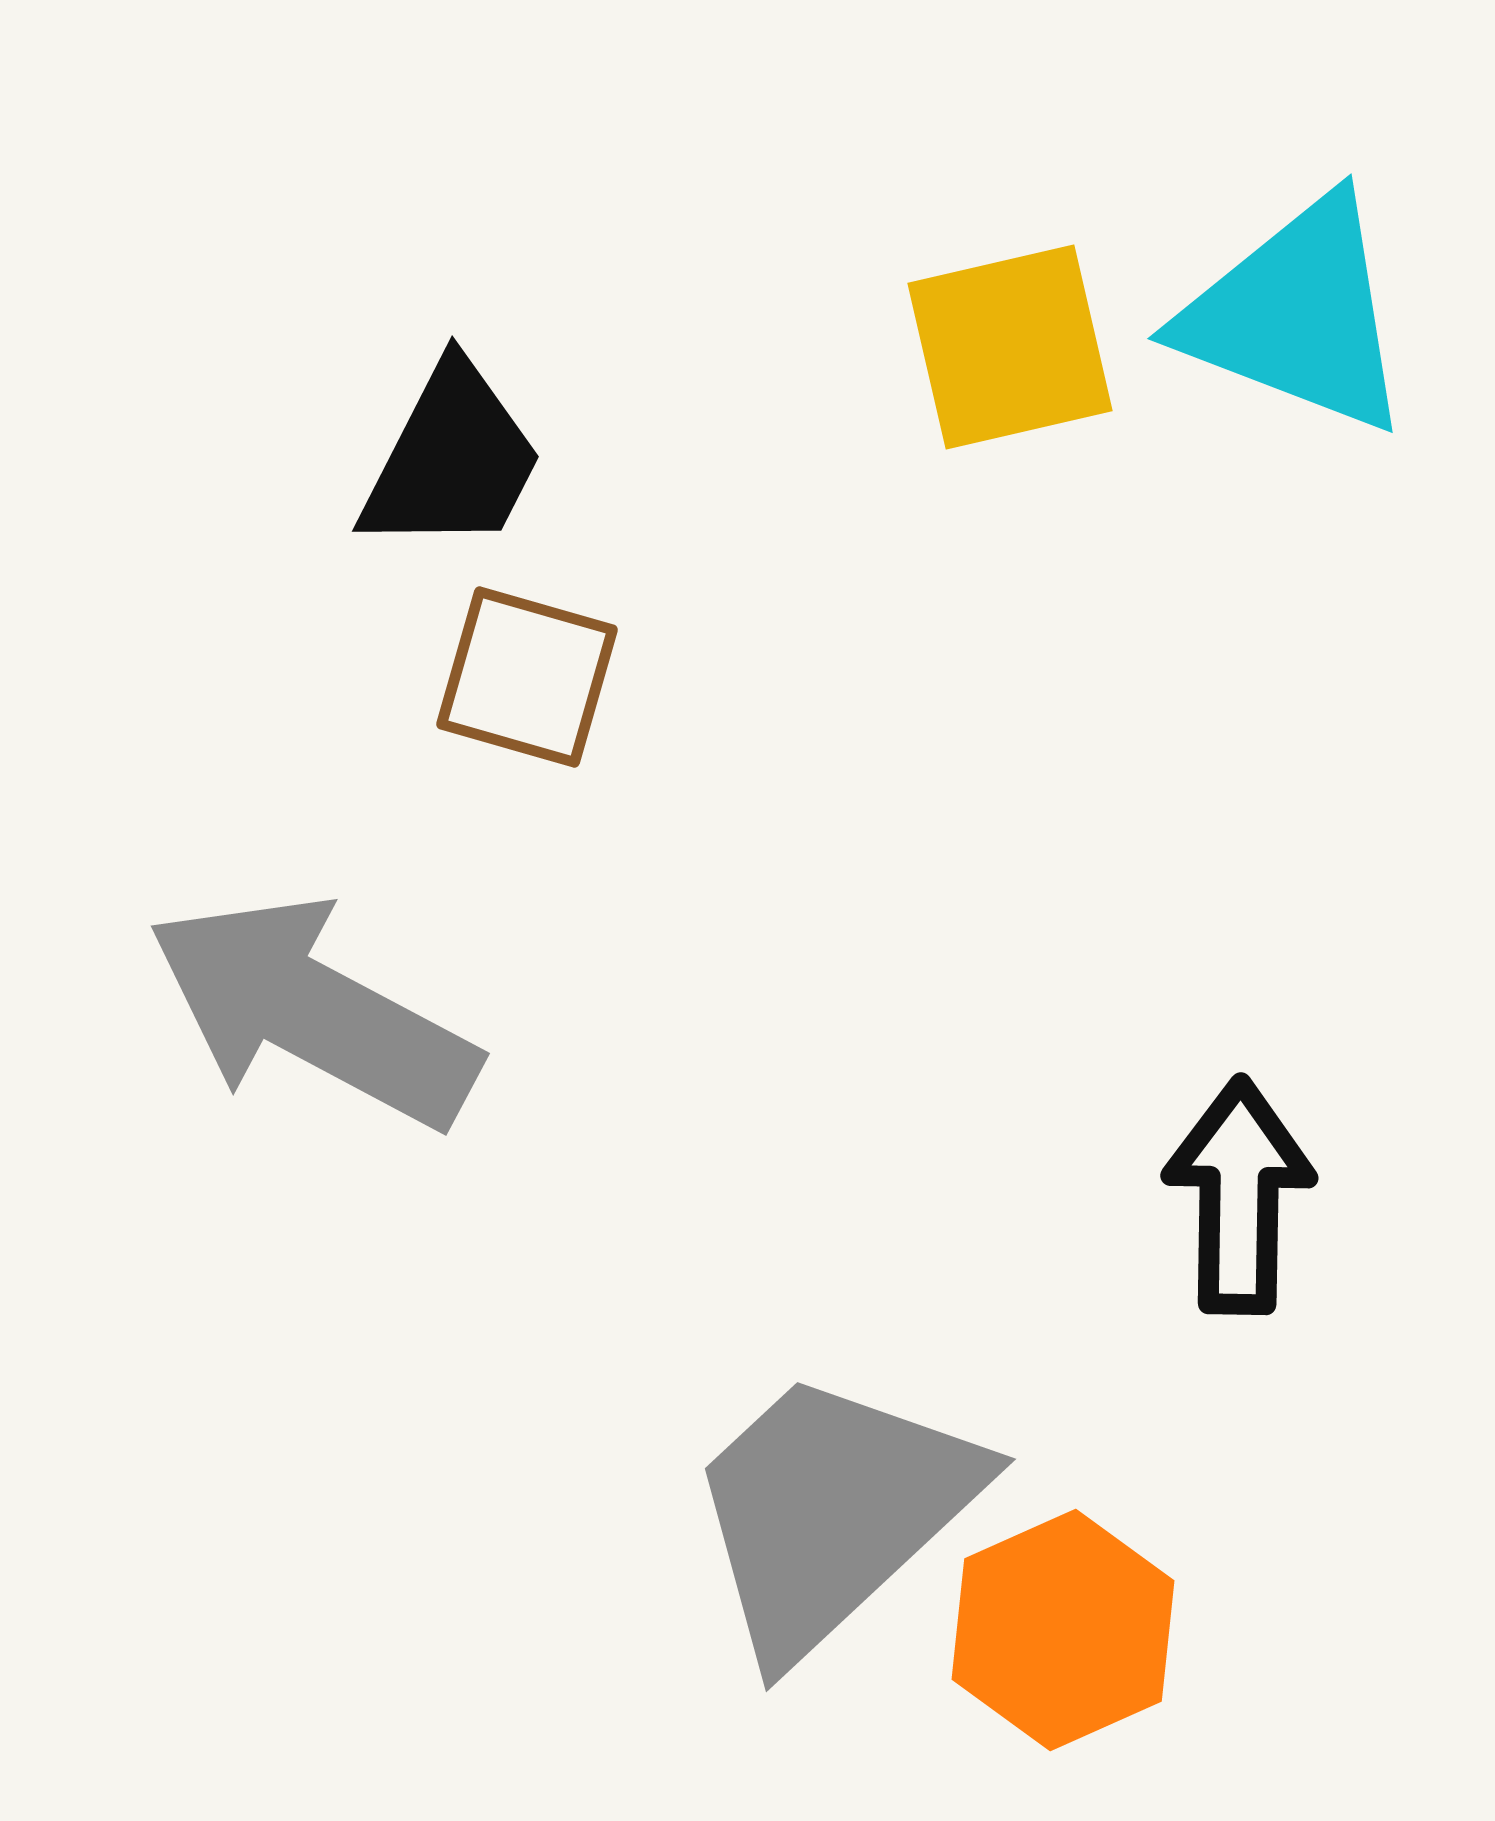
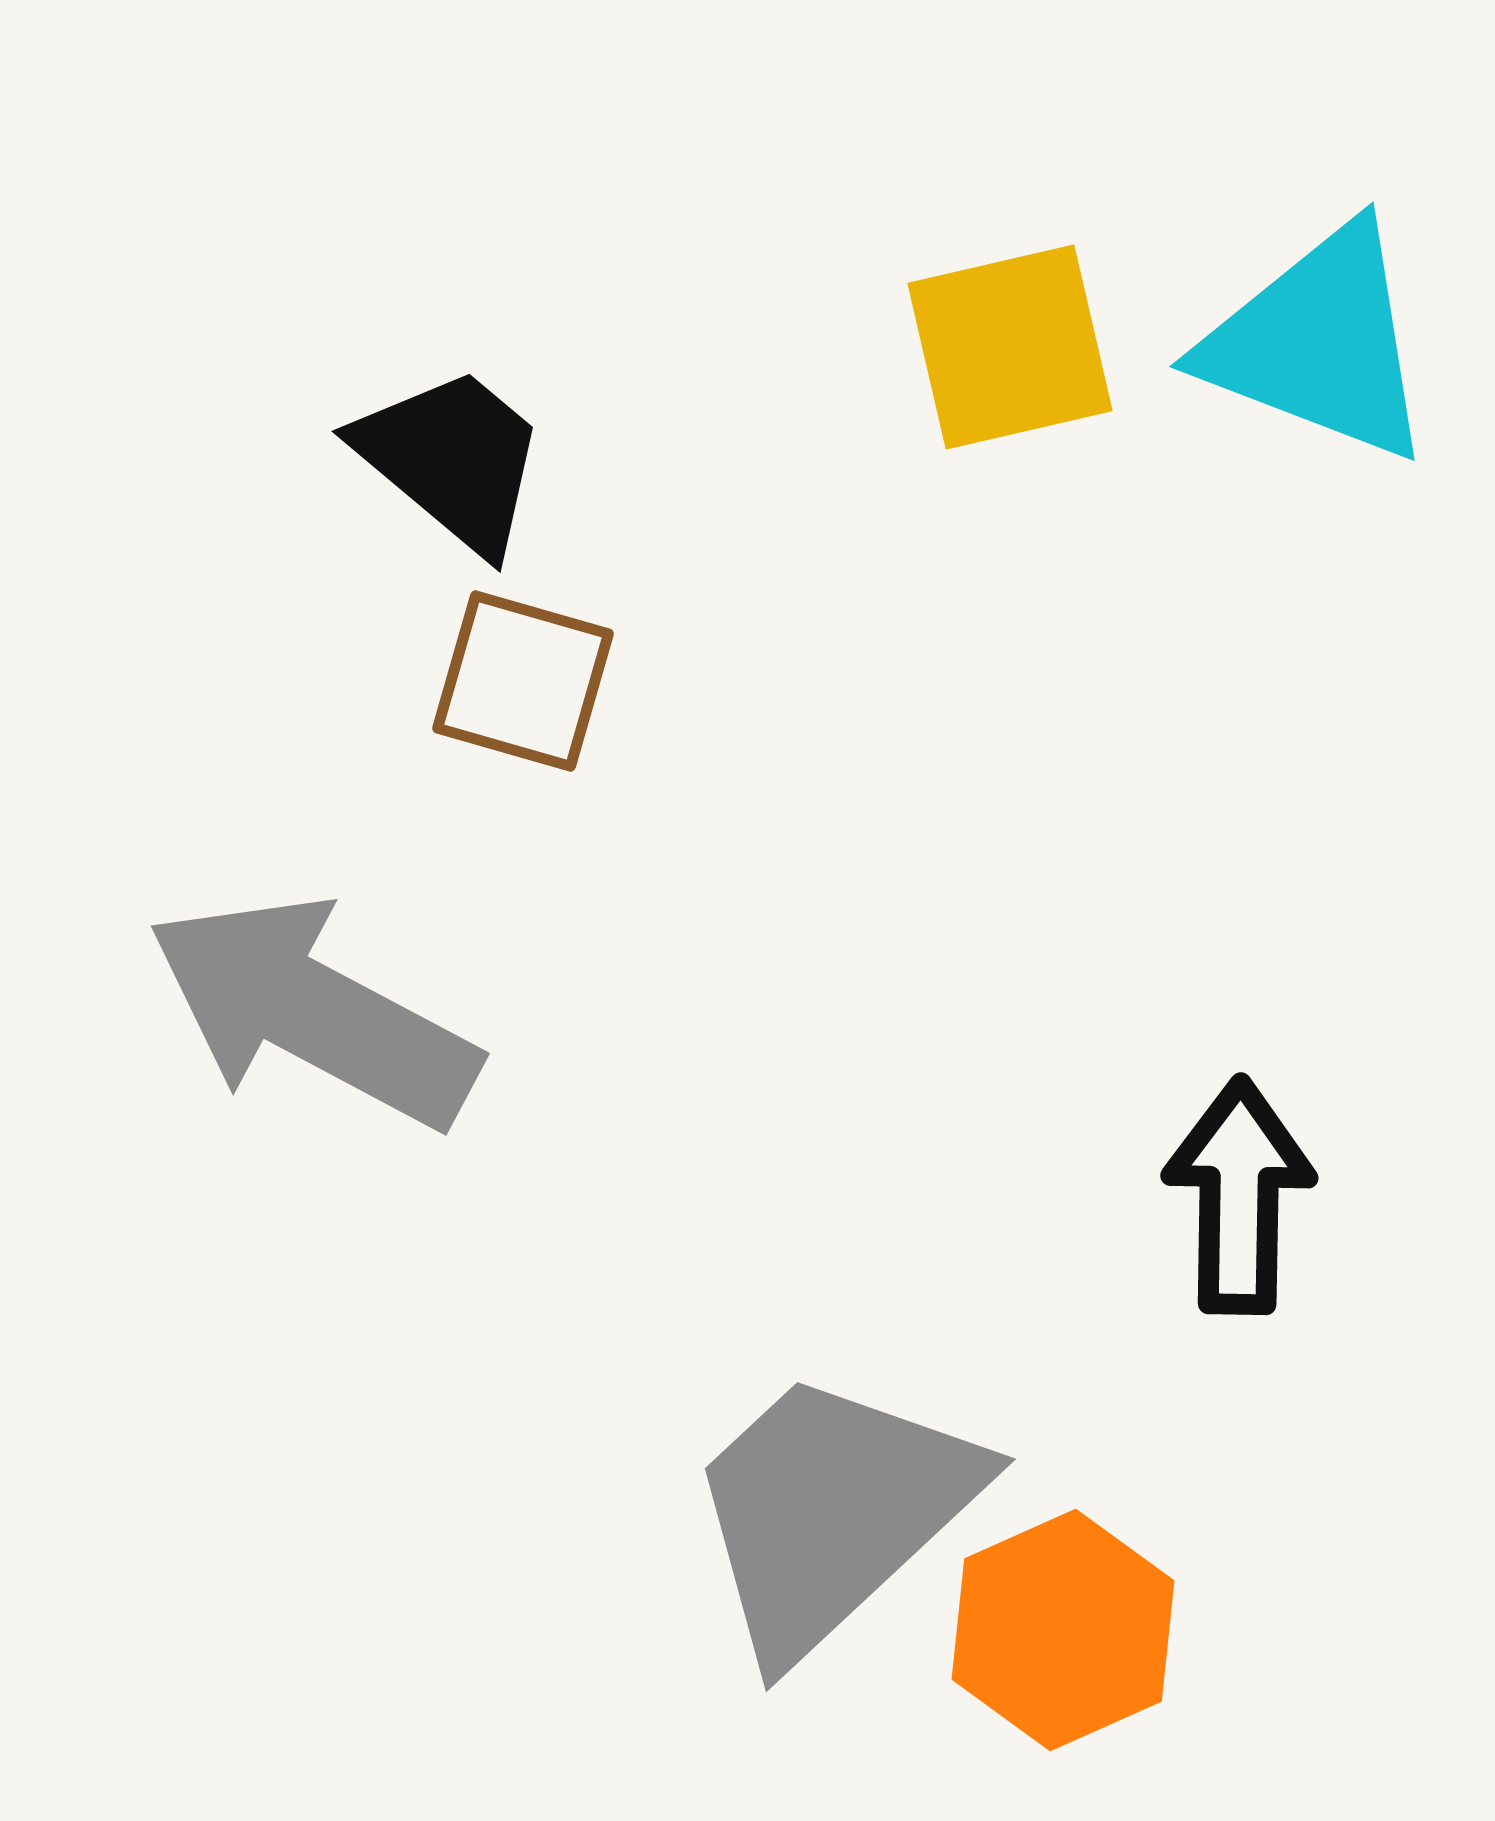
cyan triangle: moved 22 px right, 28 px down
black trapezoid: rotated 77 degrees counterclockwise
brown square: moved 4 px left, 4 px down
